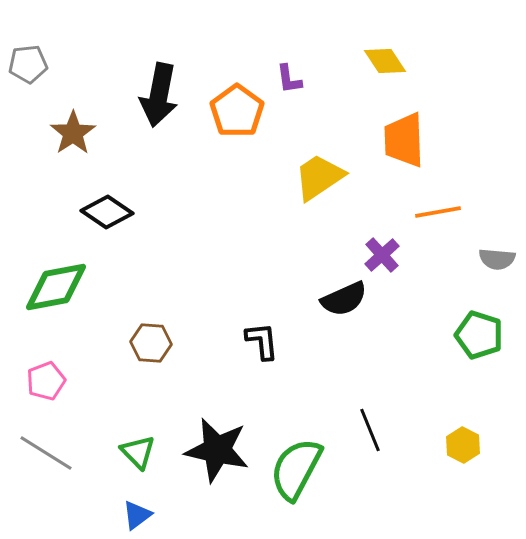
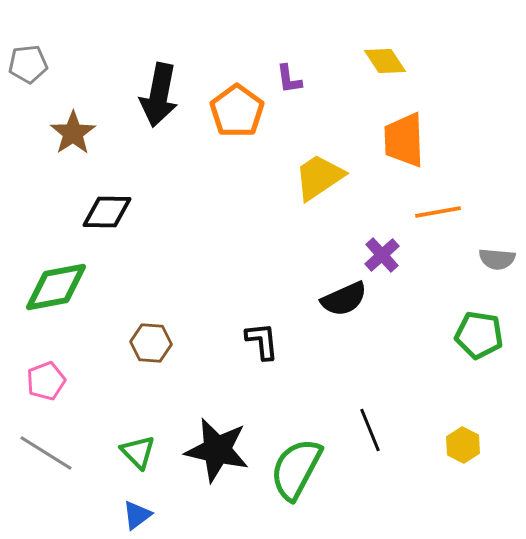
black diamond: rotated 33 degrees counterclockwise
green pentagon: rotated 9 degrees counterclockwise
